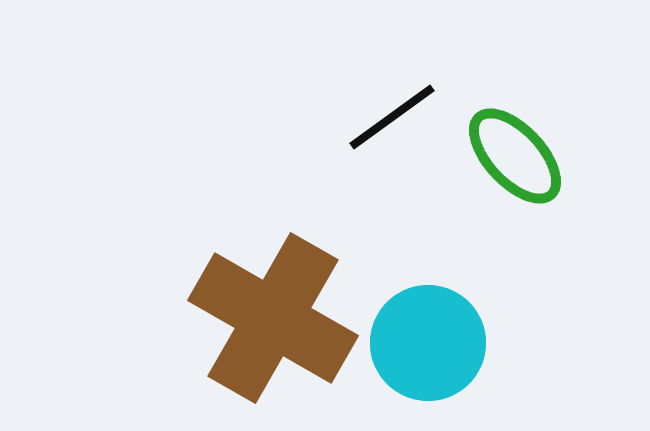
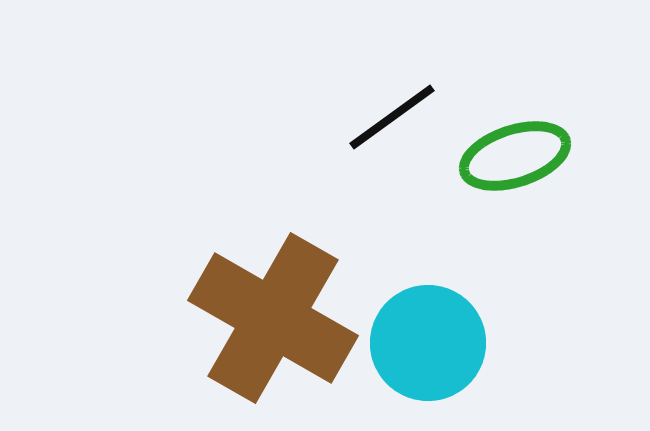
green ellipse: rotated 65 degrees counterclockwise
